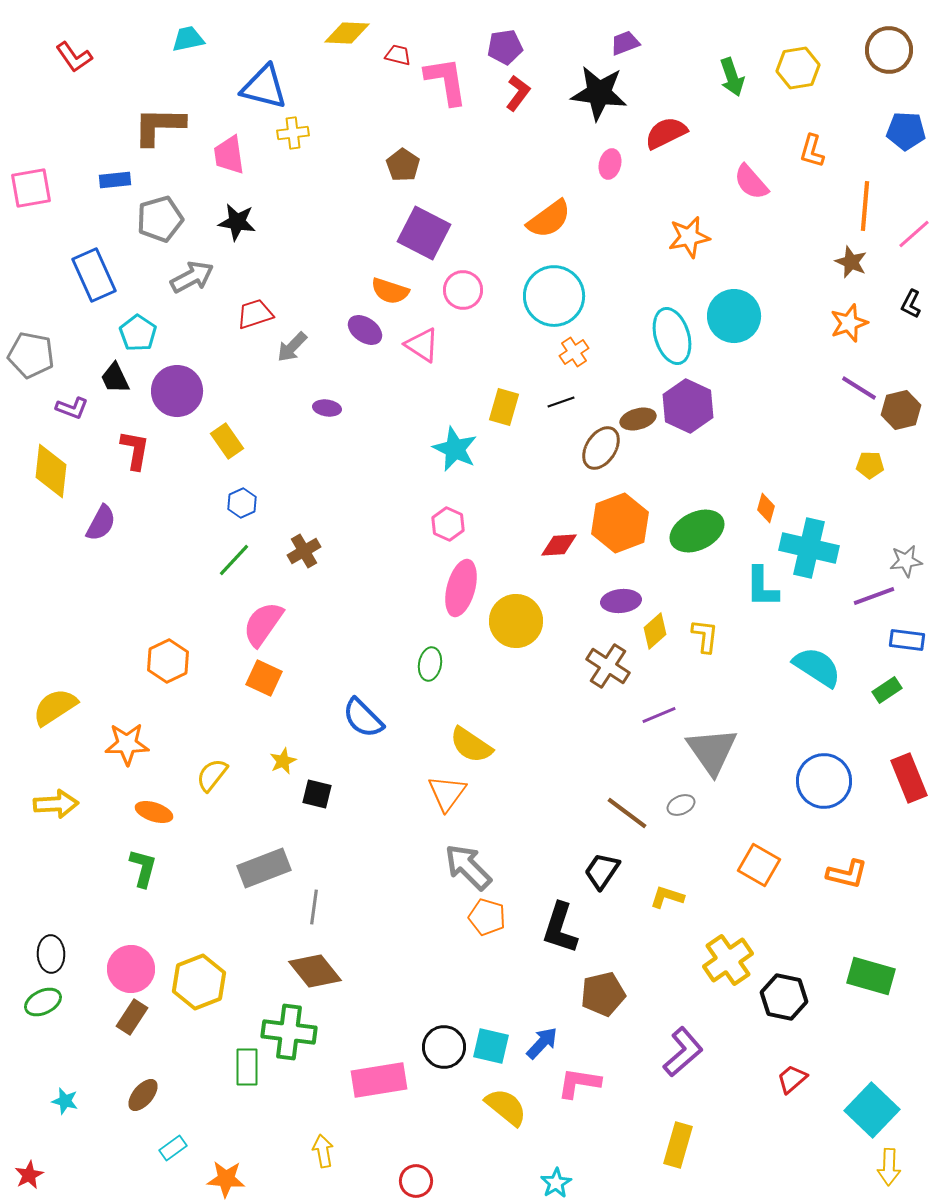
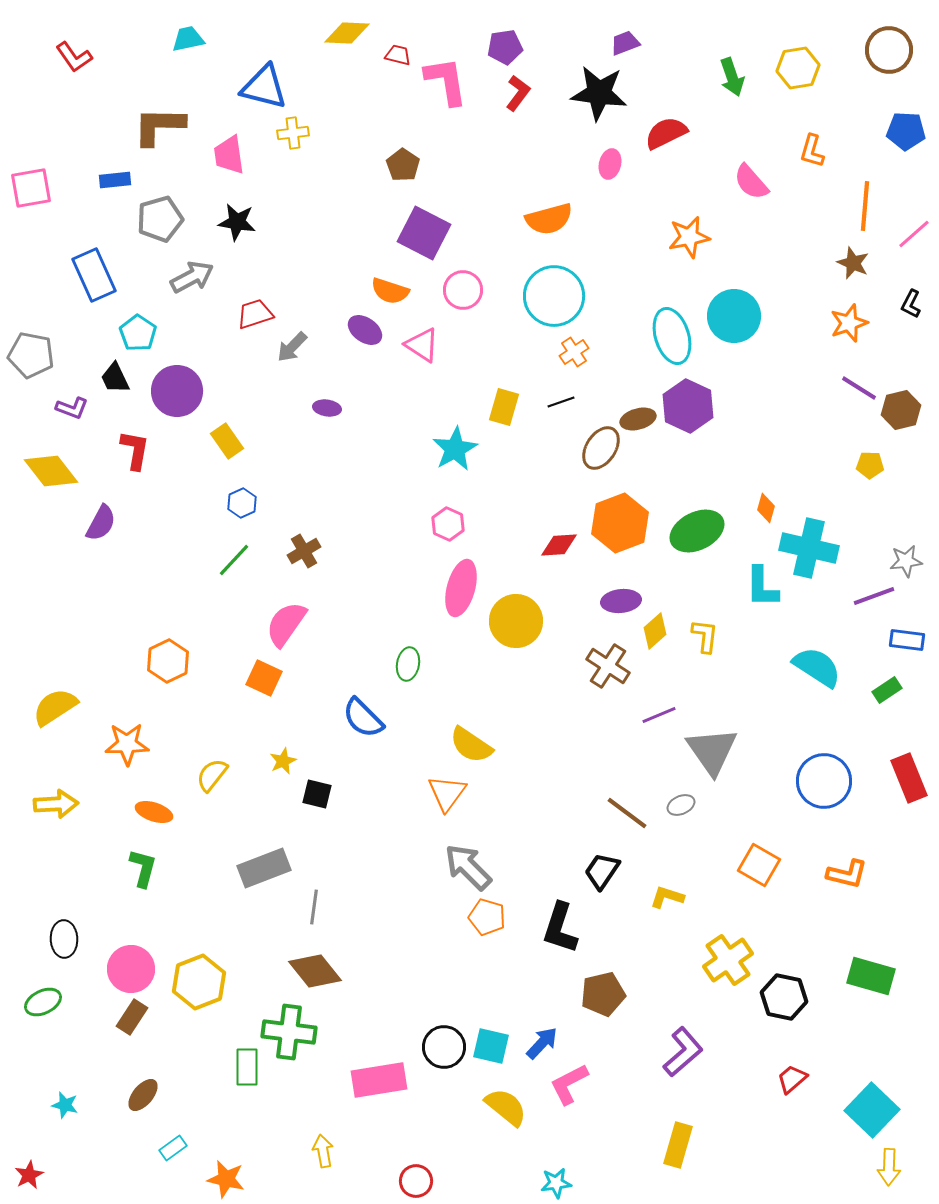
orange semicircle at (549, 219): rotated 21 degrees clockwise
brown star at (851, 262): moved 2 px right, 1 px down
cyan star at (455, 449): rotated 18 degrees clockwise
yellow diamond at (51, 471): rotated 44 degrees counterclockwise
pink semicircle at (263, 624): moved 23 px right
green ellipse at (430, 664): moved 22 px left
black ellipse at (51, 954): moved 13 px right, 15 px up
pink L-shape at (579, 1083): moved 10 px left, 1 px down; rotated 36 degrees counterclockwise
cyan star at (65, 1101): moved 4 px down
orange star at (226, 1179): rotated 9 degrees clockwise
cyan star at (556, 1183): rotated 24 degrees clockwise
